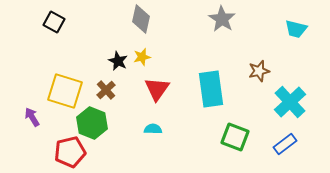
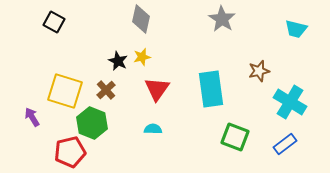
cyan cross: rotated 16 degrees counterclockwise
